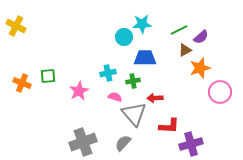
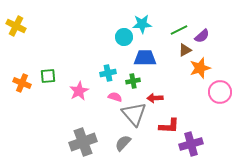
purple semicircle: moved 1 px right, 1 px up
